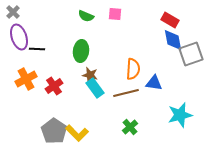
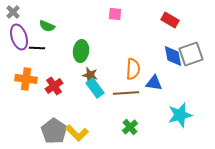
green semicircle: moved 39 px left, 10 px down
blue diamond: moved 16 px down
black line: moved 1 px up
orange cross: rotated 35 degrees clockwise
brown line: rotated 10 degrees clockwise
